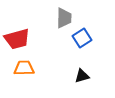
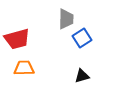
gray trapezoid: moved 2 px right, 1 px down
